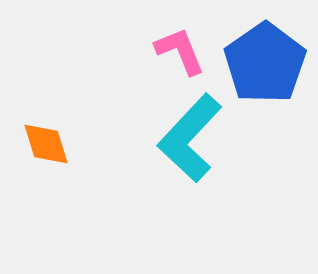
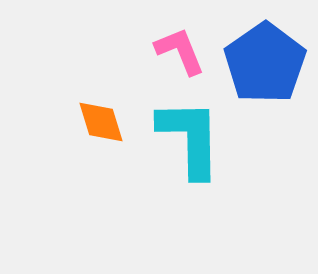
cyan L-shape: rotated 136 degrees clockwise
orange diamond: moved 55 px right, 22 px up
